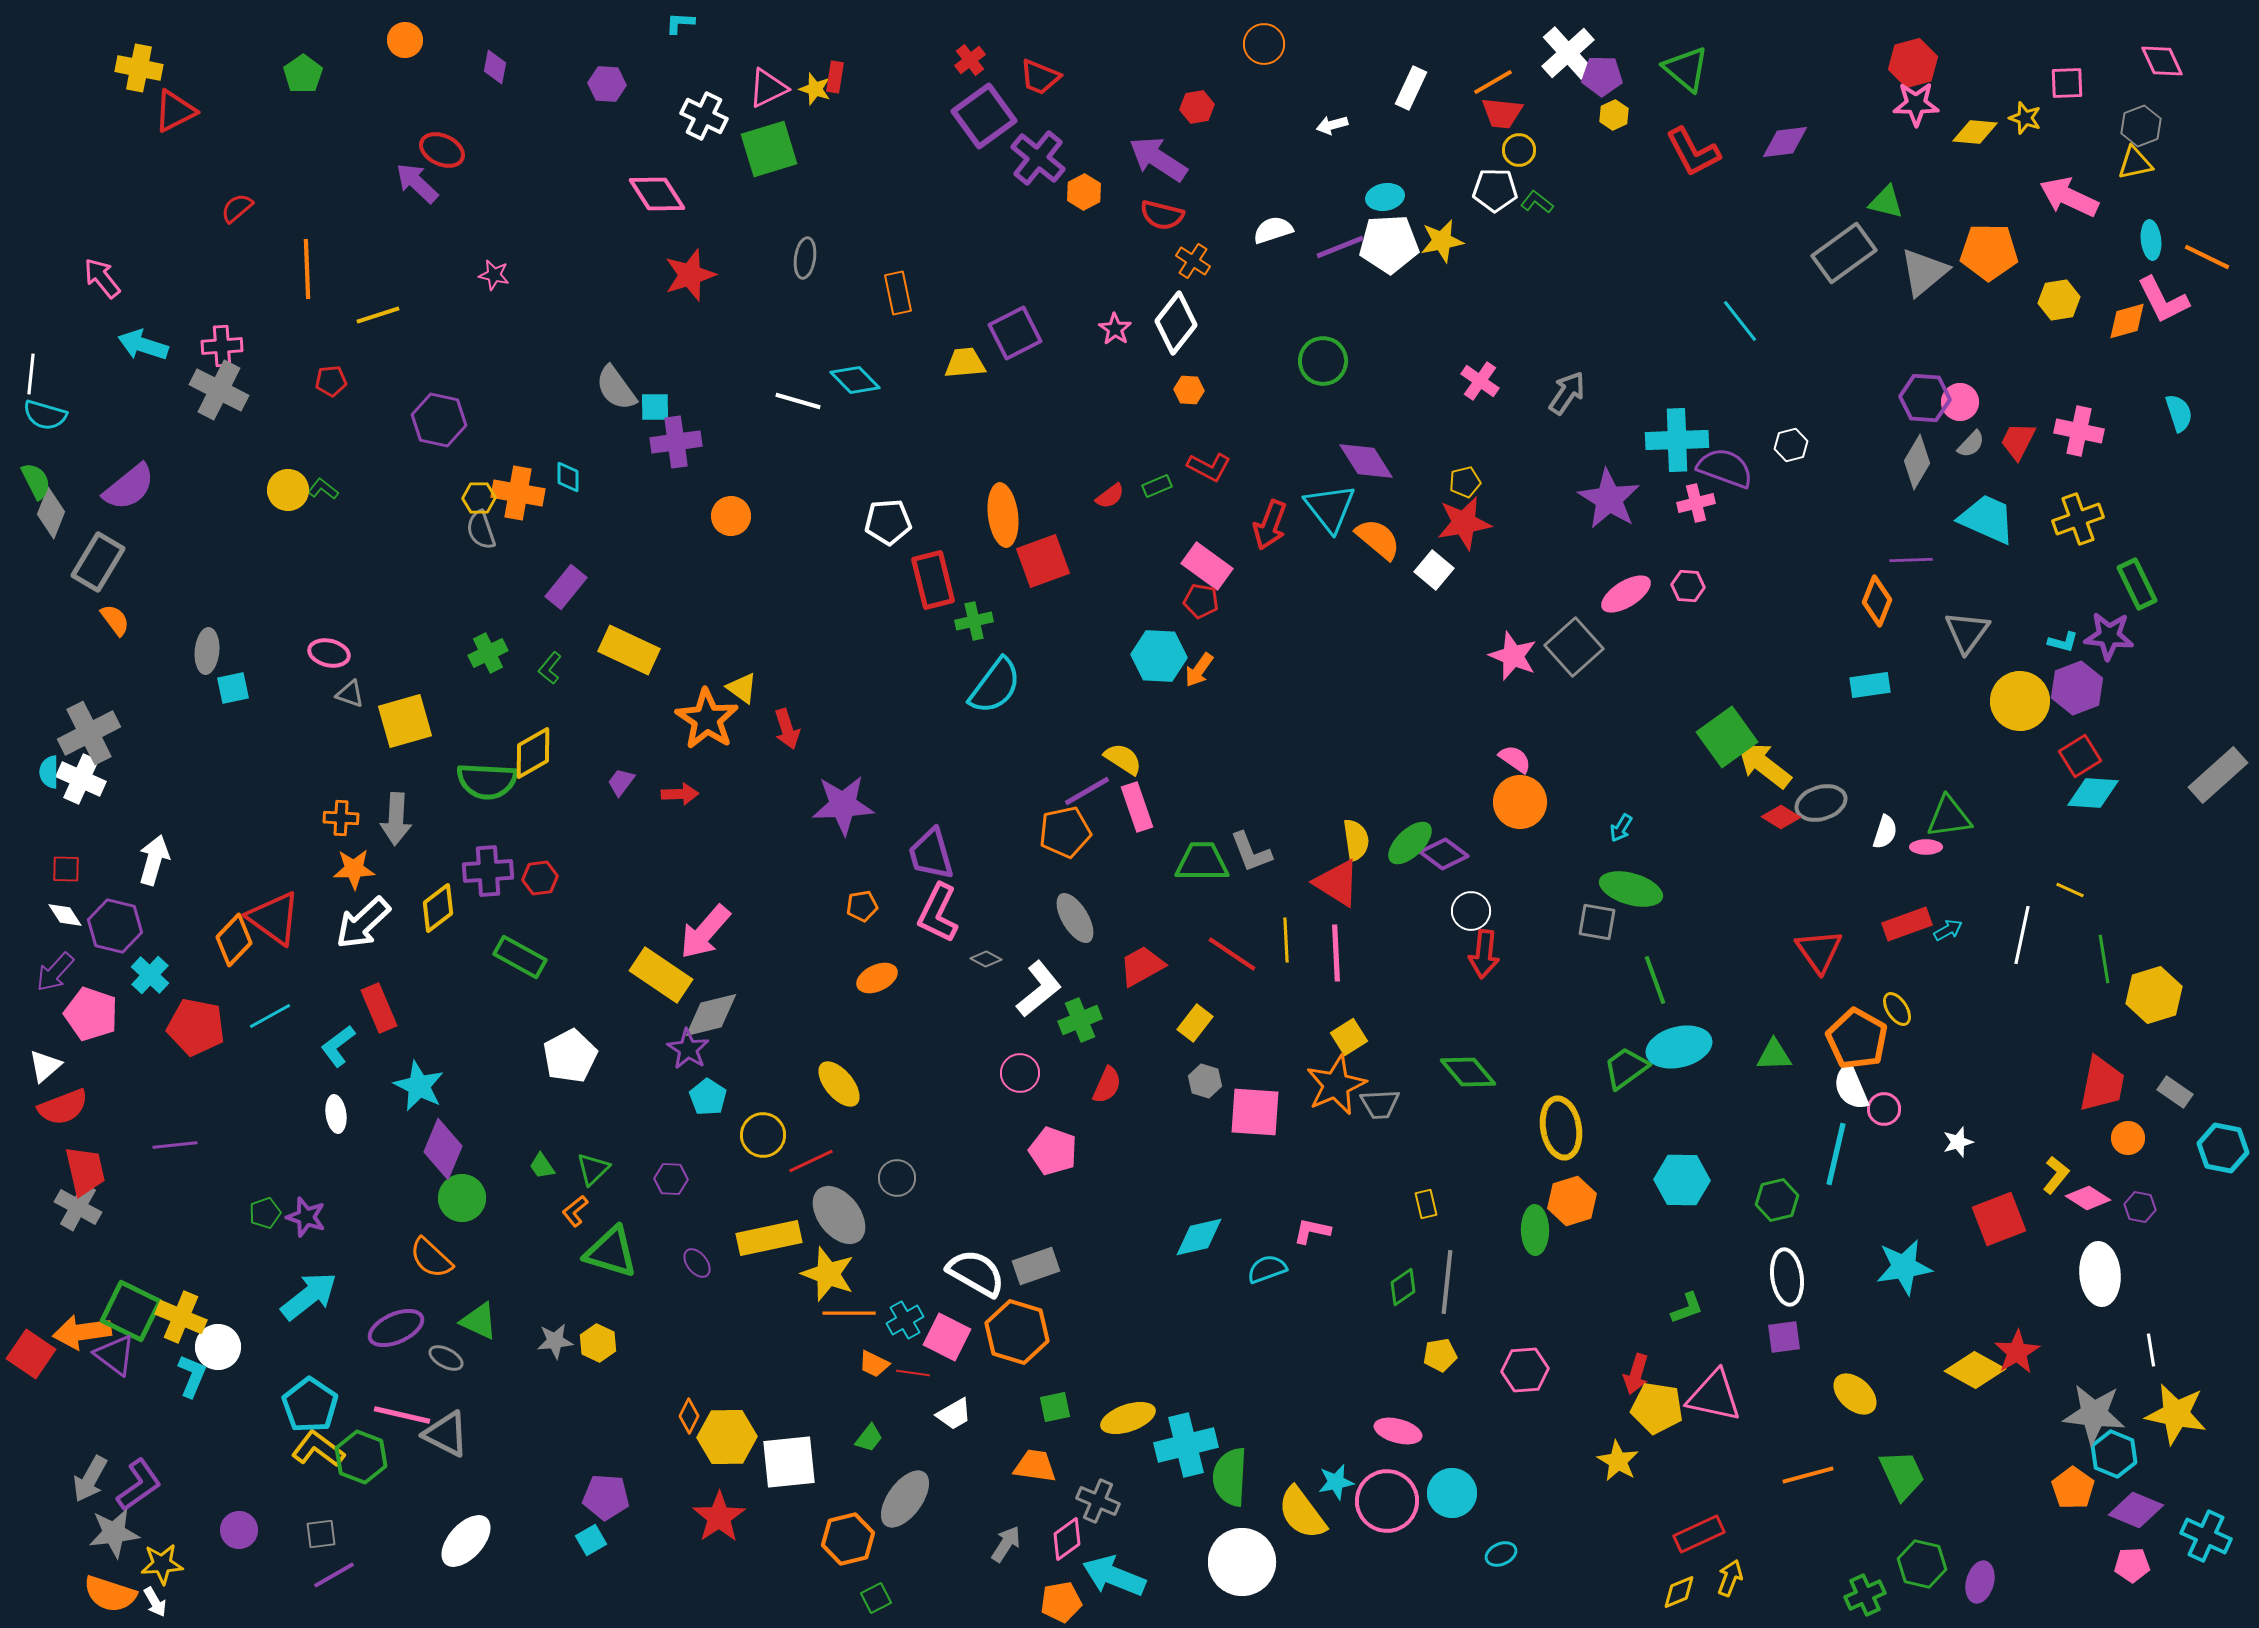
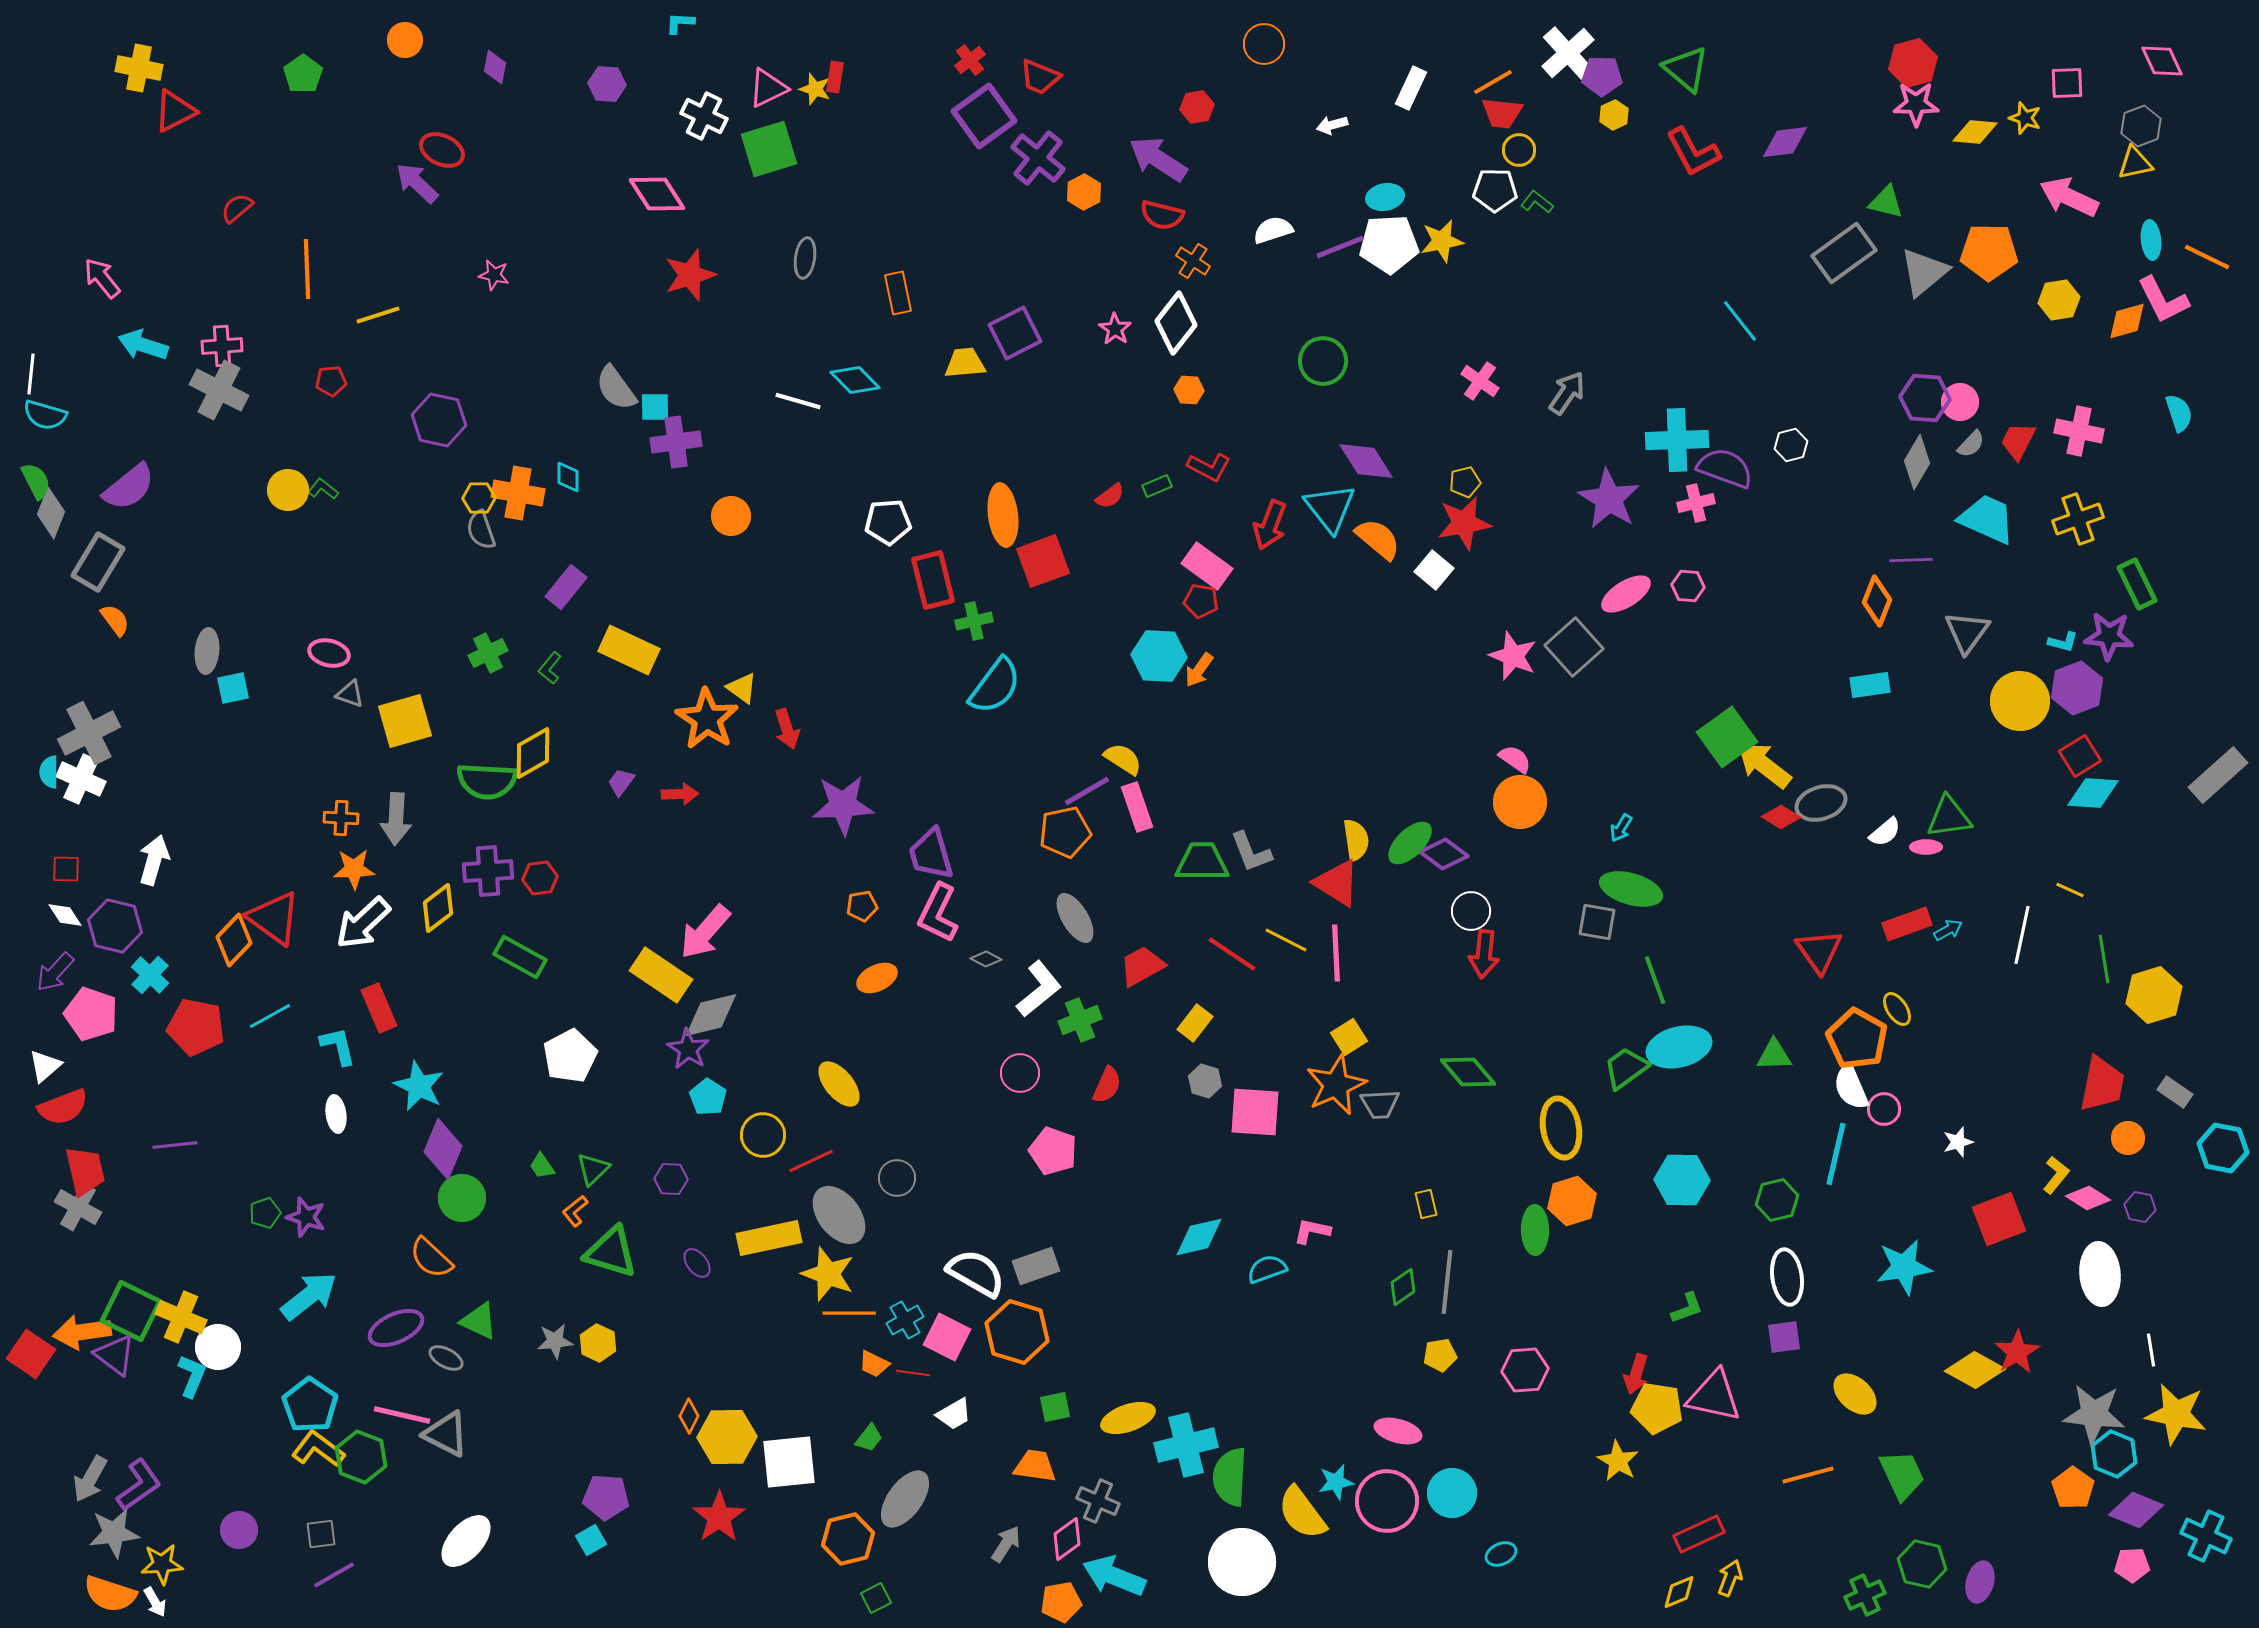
white semicircle at (1885, 832): rotated 32 degrees clockwise
yellow line at (1286, 940): rotated 60 degrees counterclockwise
cyan L-shape at (338, 1046): rotated 114 degrees clockwise
